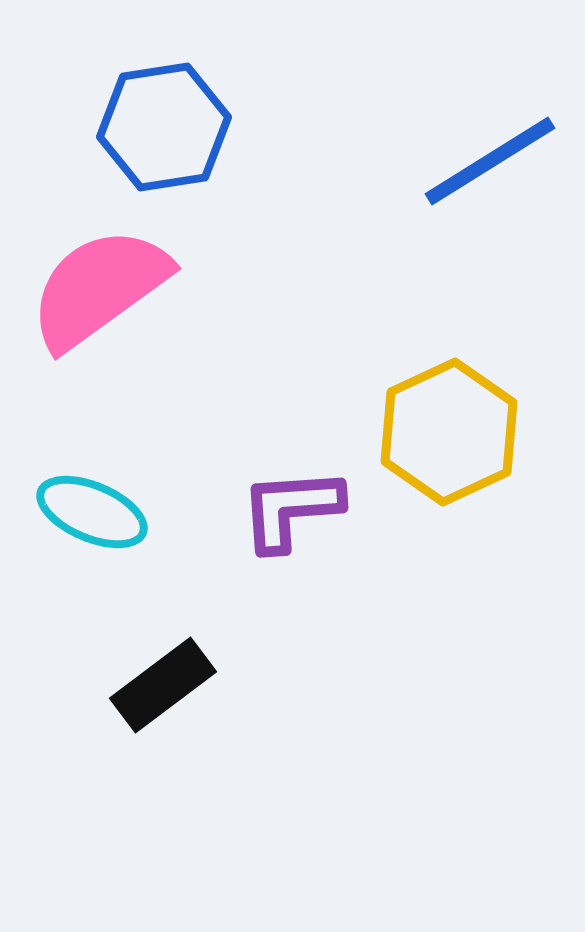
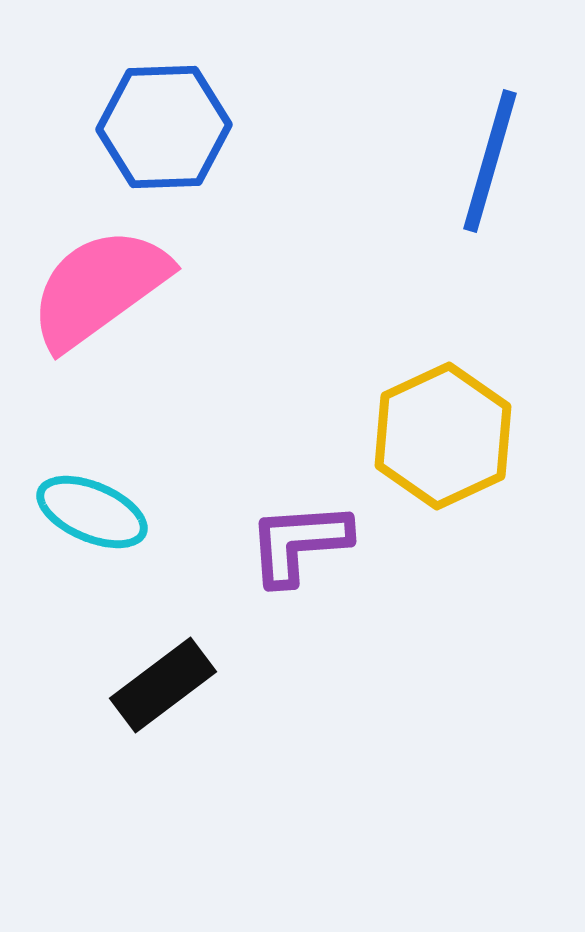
blue hexagon: rotated 7 degrees clockwise
blue line: rotated 42 degrees counterclockwise
yellow hexagon: moved 6 px left, 4 px down
purple L-shape: moved 8 px right, 34 px down
